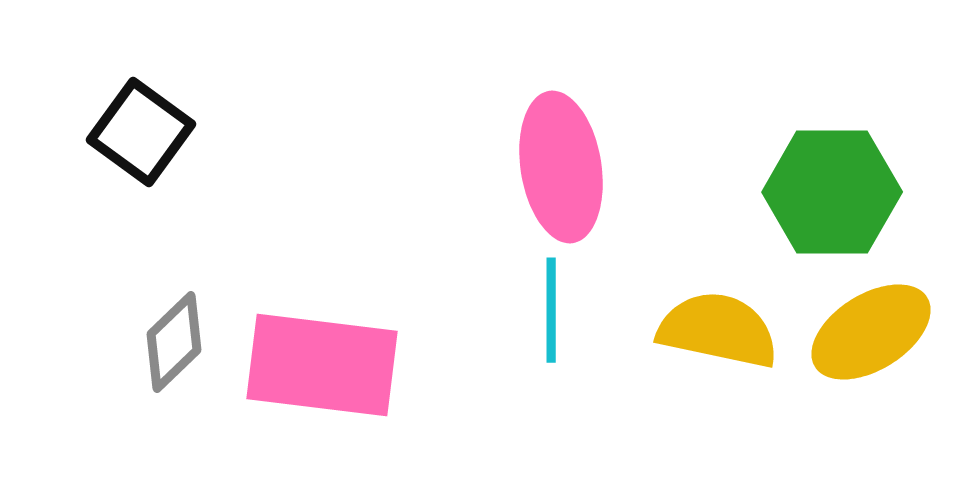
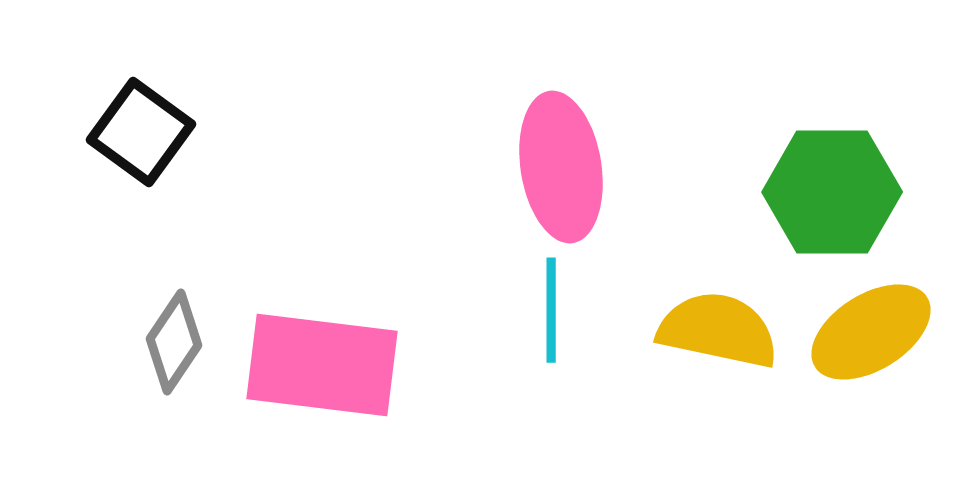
gray diamond: rotated 12 degrees counterclockwise
